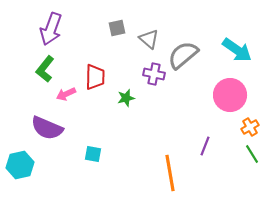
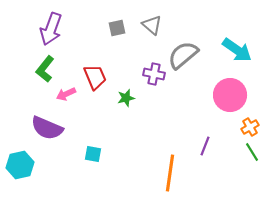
gray triangle: moved 3 px right, 14 px up
red trapezoid: rotated 24 degrees counterclockwise
green line: moved 2 px up
orange line: rotated 18 degrees clockwise
